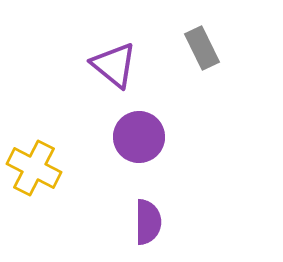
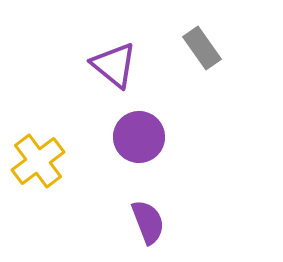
gray rectangle: rotated 9 degrees counterclockwise
yellow cross: moved 4 px right, 7 px up; rotated 26 degrees clockwise
purple semicircle: rotated 21 degrees counterclockwise
